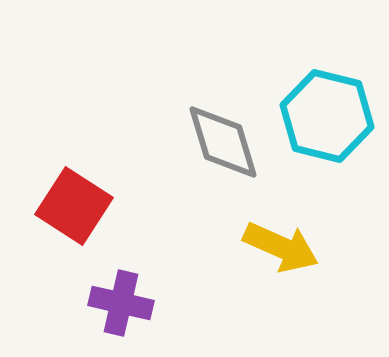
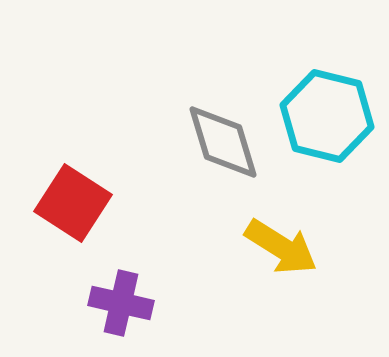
red square: moved 1 px left, 3 px up
yellow arrow: rotated 8 degrees clockwise
